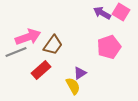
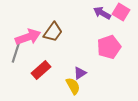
brown trapezoid: moved 13 px up
gray line: rotated 50 degrees counterclockwise
